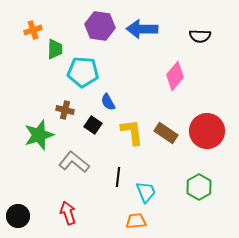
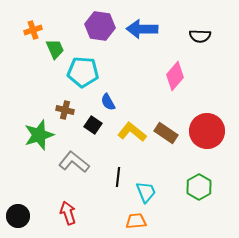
green trapezoid: rotated 25 degrees counterclockwise
yellow L-shape: rotated 44 degrees counterclockwise
